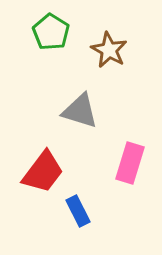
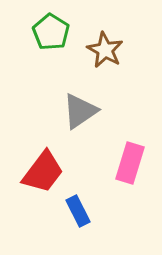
brown star: moved 4 px left
gray triangle: rotated 51 degrees counterclockwise
